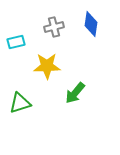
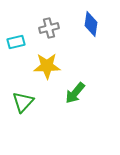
gray cross: moved 5 px left, 1 px down
green triangle: moved 3 px right, 1 px up; rotated 30 degrees counterclockwise
